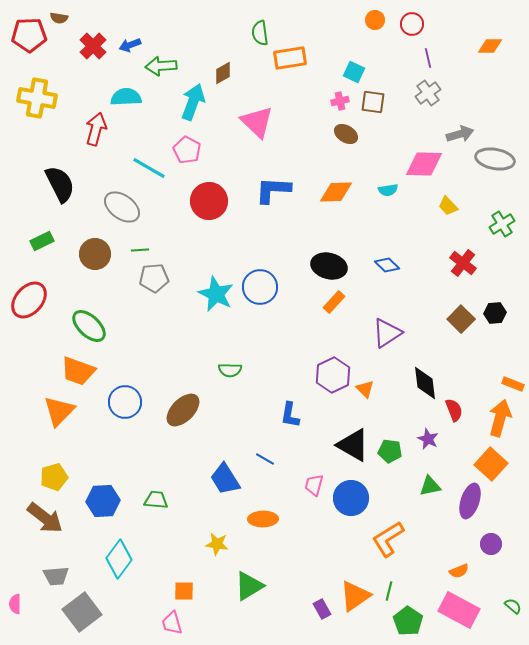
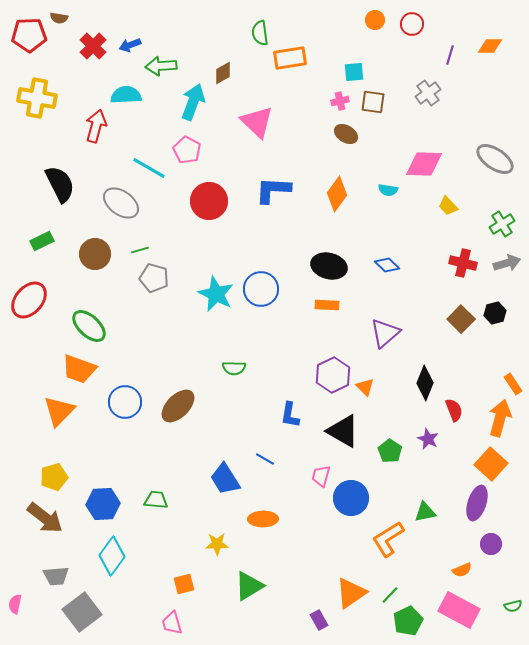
purple line at (428, 58): moved 22 px right, 3 px up; rotated 30 degrees clockwise
cyan square at (354, 72): rotated 30 degrees counterclockwise
cyan semicircle at (126, 97): moved 2 px up
red arrow at (96, 129): moved 3 px up
gray arrow at (460, 134): moved 47 px right, 129 px down
gray ellipse at (495, 159): rotated 24 degrees clockwise
cyan semicircle at (388, 190): rotated 18 degrees clockwise
orange diamond at (336, 192): moved 1 px right, 2 px down; rotated 52 degrees counterclockwise
gray ellipse at (122, 207): moved 1 px left, 4 px up
green line at (140, 250): rotated 12 degrees counterclockwise
red cross at (463, 263): rotated 24 degrees counterclockwise
gray pentagon at (154, 278): rotated 20 degrees clockwise
blue circle at (260, 287): moved 1 px right, 2 px down
orange rectangle at (334, 302): moved 7 px left, 3 px down; rotated 50 degrees clockwise
black hexagon at (495, 313): rotated 10 degrees counterclockwise
purple triangle at (387, 333): moved 2 px left; rotated 8 degrees counterclockwise
green semicircle at (230, 370): moved 4 px right, 2 px up
orange trapezoid at (78, 371): moved 1 px right, 2 px up
black diamond at (425, 383): rotated 28 degrees clockwise
orange rectangle at (513, 384): rotated 35 degrees clockwise
orange triangle at (365, 389): moved 2 px up
brown ellipse at (183, 410): moved 5 px left, 4 px up
black triangle at (353, 445): moved 10 px left, 14 px up
green pentagon at (390, 451): rotated 25 degrees clockwise
pink trapezoid at (314, 485): moved 7 px right, 9 px up
green triangle at (430, 486): moved 5 px left, 26 px down
blue hexagon at (103, 501): moved 3 px down
purple ellipse at (470, 501): moved 7 px right, 2 px down
yellow star at (217, 544): rotated 10 degrees counterclockwise
cyan diamond at (119, 559): moved 7 px left, 3 px up
orange semicircle at (459, 571): moved 3 px right, 1 px up
orange square at (184, 591): moved 7 px up; rotated 15 degrees counterclockwise
green line at (389, 591): moved 1 px right, 4 px down; rotated 30 degrees clockwise
orange triangle at (355, 596): moved 4 px left, 3 px up
pink semicircle at (15, 604): rotated 12 degrees clockwise
green semicircle at (513, 606): rotated 126 degrees clockwise
purple rectangle at (322, 609): moved 3 px left, 11 px down
green pentagon at (408, 621): rotated 12 degrees clockwise
